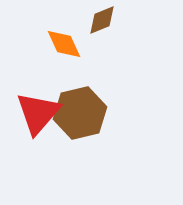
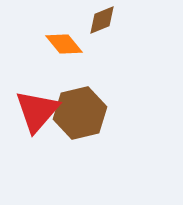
orange diamond: rotated 15 degrees counterclockwise
red triangle: moved 1 px left, 2 px up
